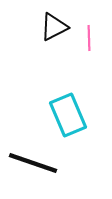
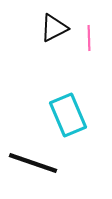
black triangle: moved 1 px down
